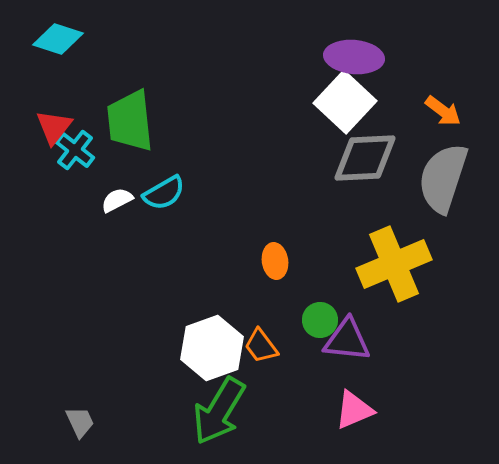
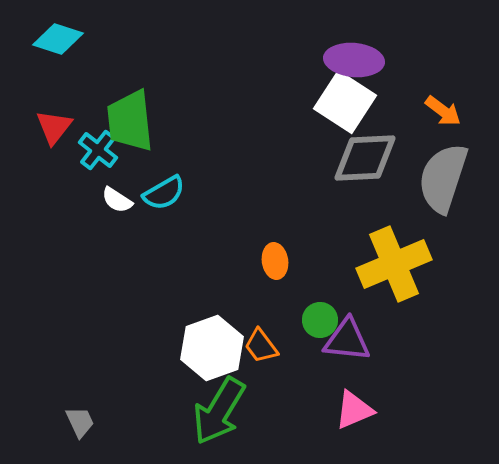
purple ellipse: moved 3 px down
white square: rotated 10 degrees counterclockwise
cyan cross: moved 23 px right
white semicircle: rotated 120 degrees counterclockwise
